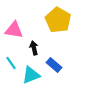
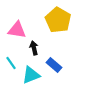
pink triangle: moved 3 px right
